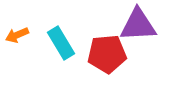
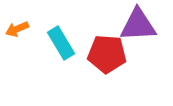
orange arrow: moved 6 px up
red pentagon: rotated 9 degrees clockwise
